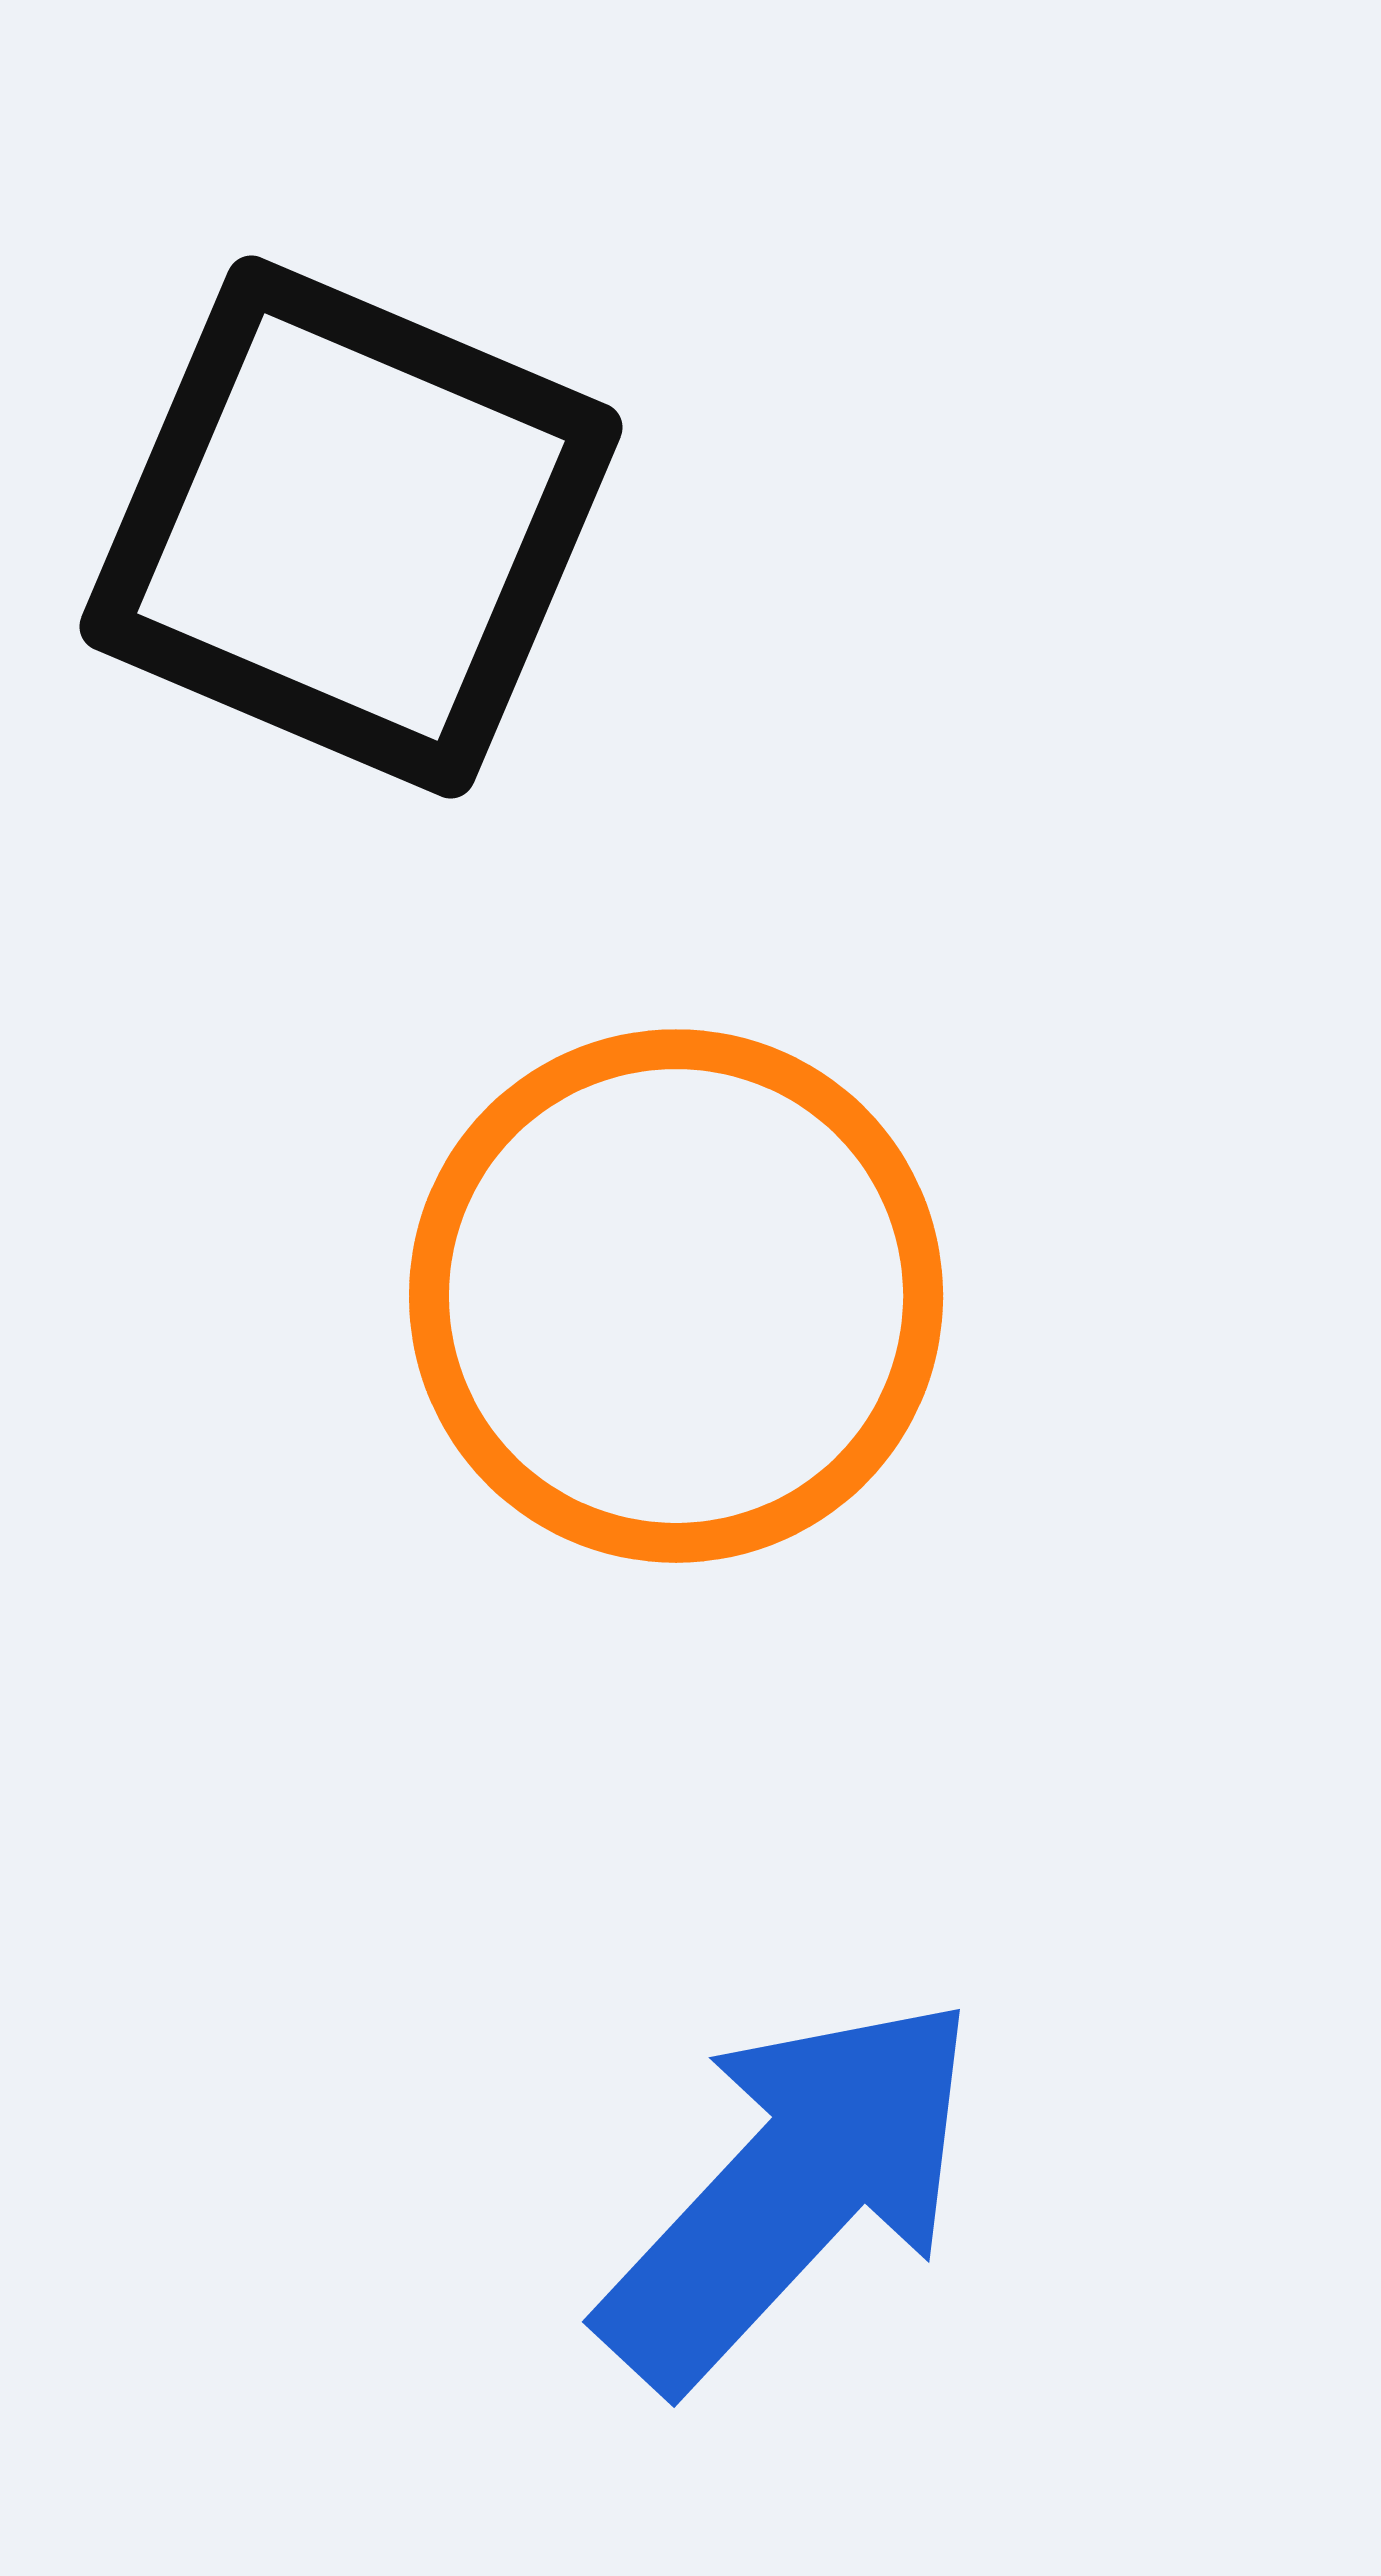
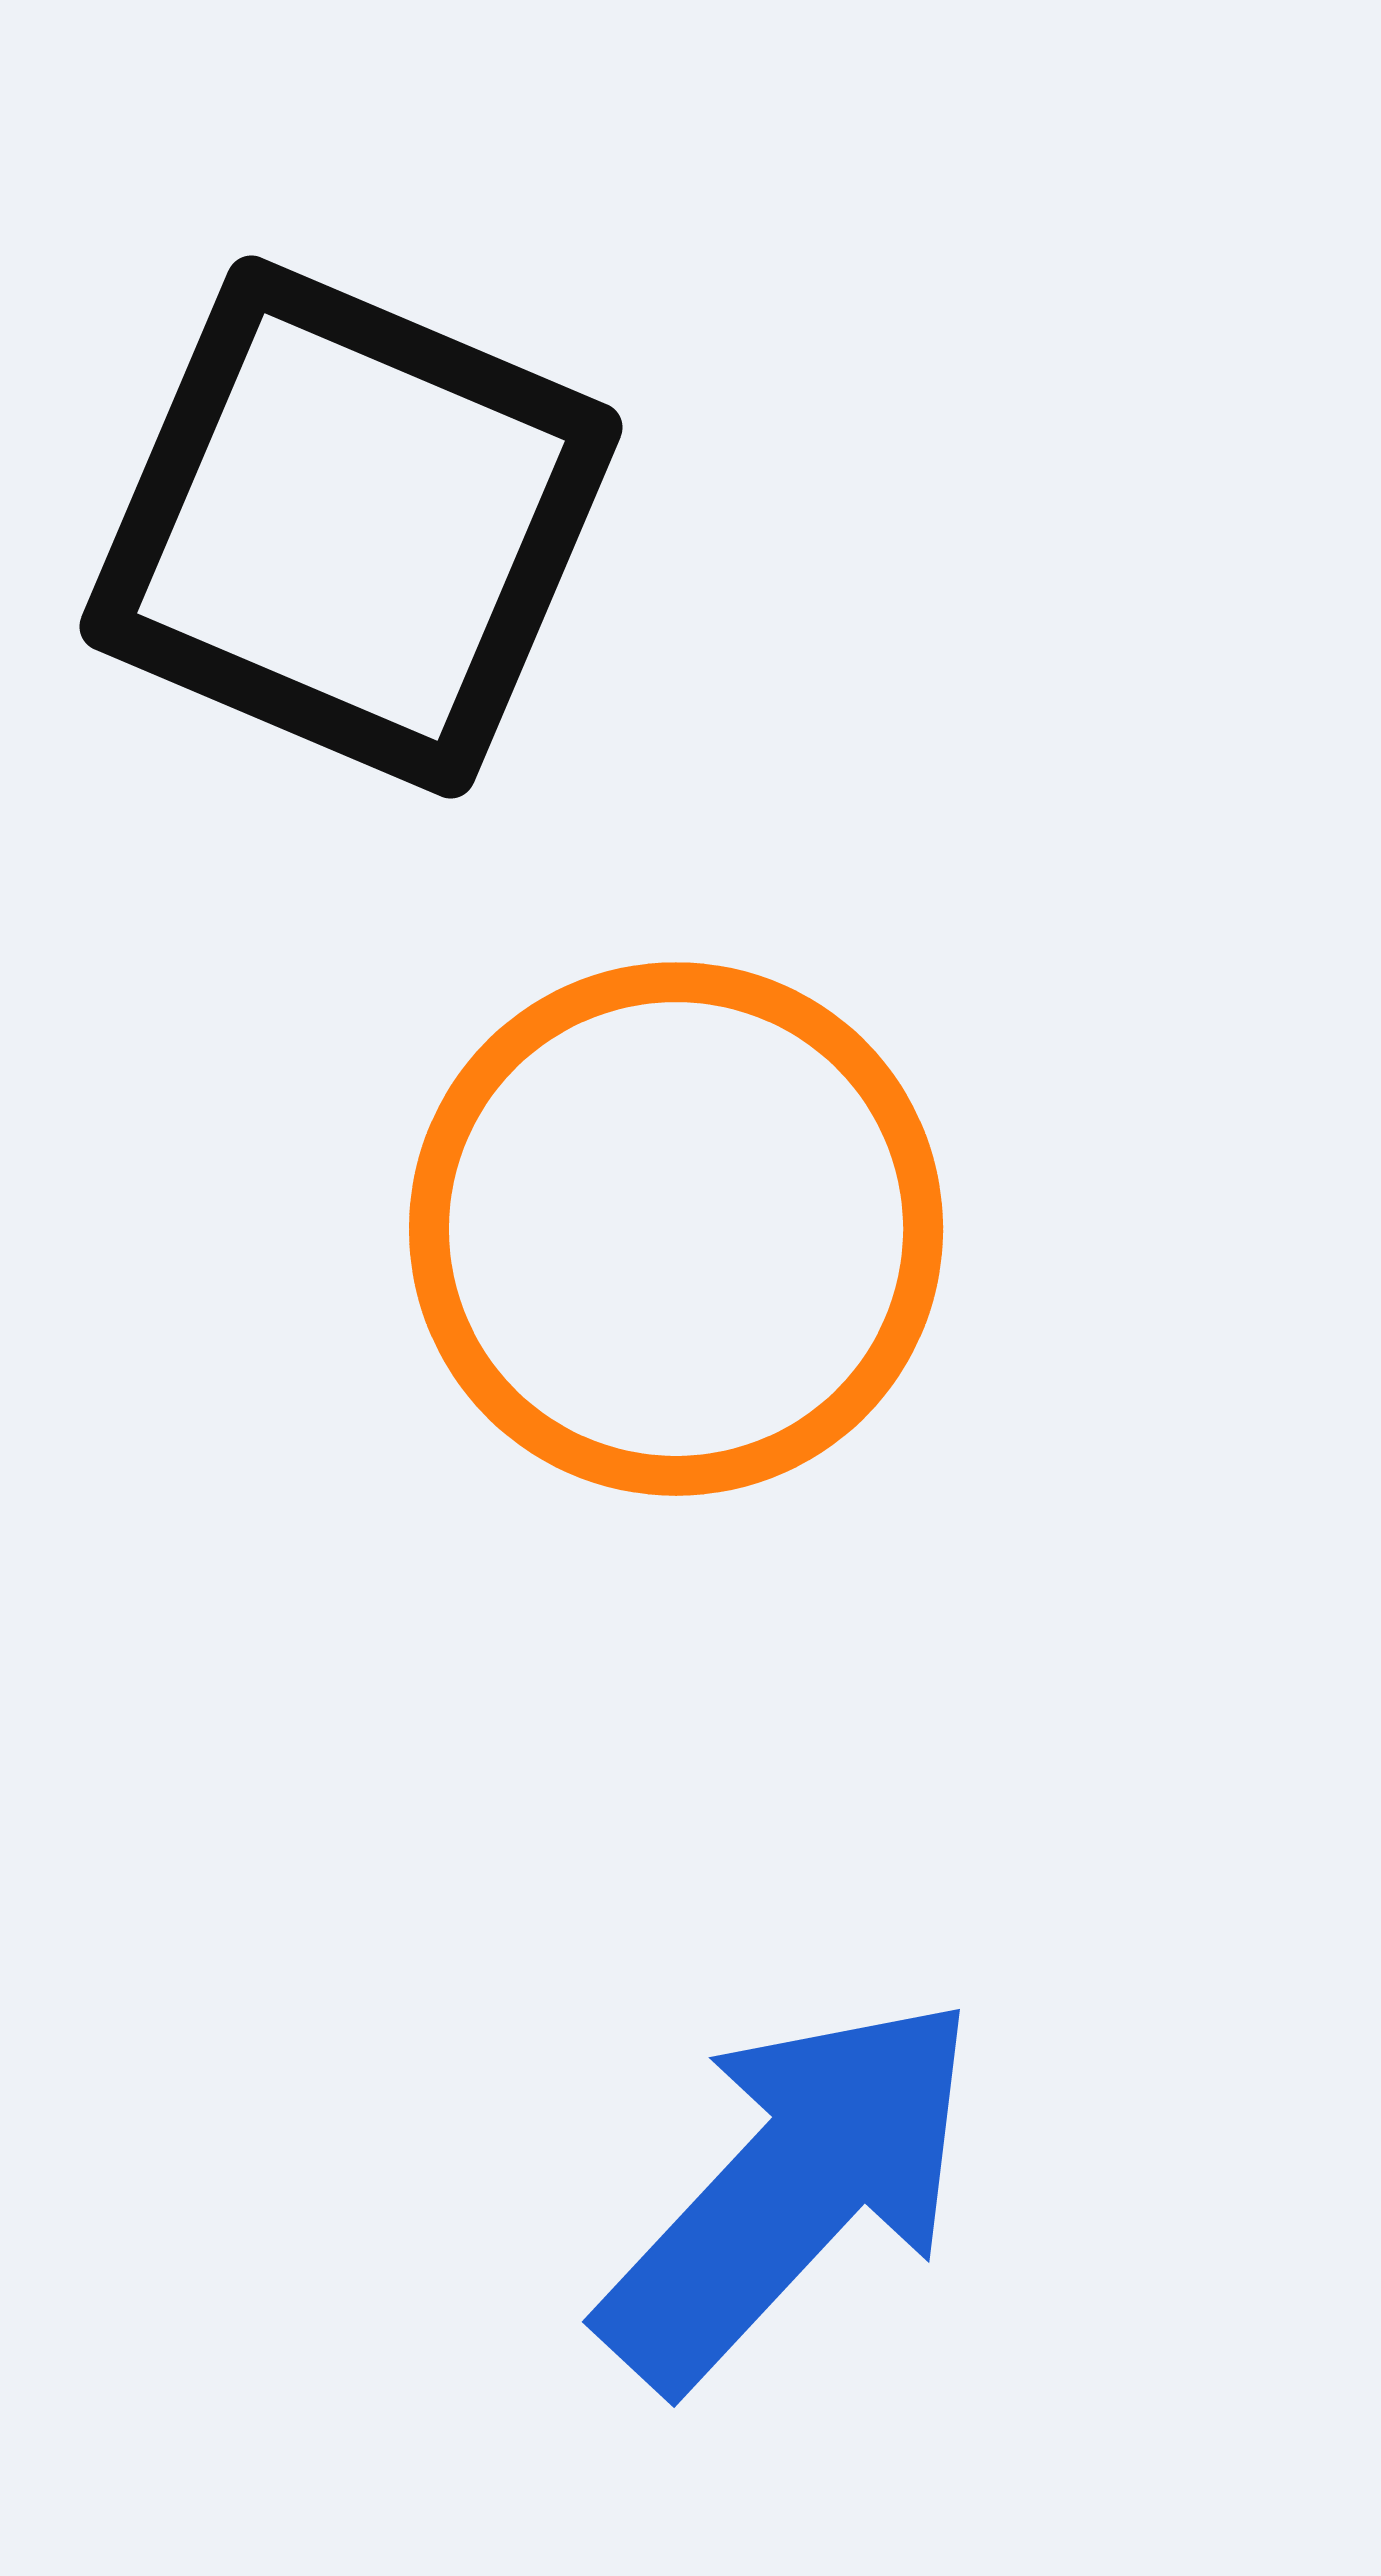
orange circle: moved 67 px up
